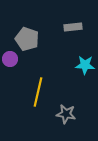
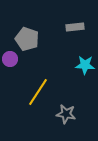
gray rectangle: moved 2 px right
yellow line: rotated 20 degrees clockwise
